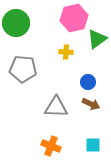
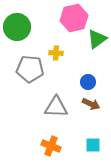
green circle: moved 1 px right, 4 px down
yellow cross: moved 10 px left, 1 px down
gray pentagon: moved 7 px right
